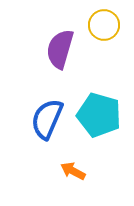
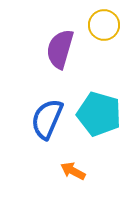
cyan pentagon: moved 1 px up
